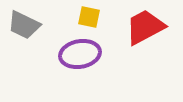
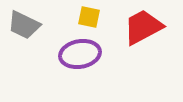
red trapezoid: moved 2 px left
